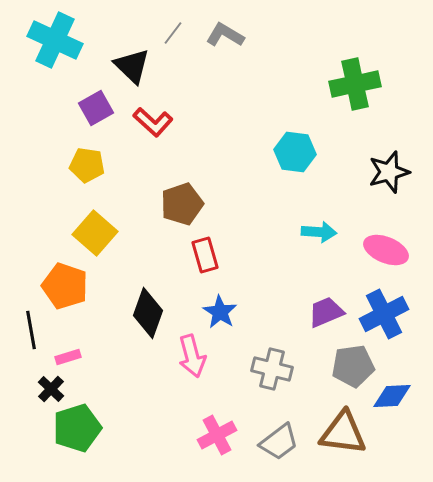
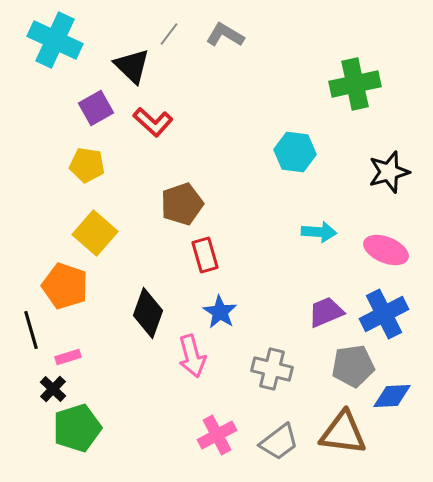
gray line: moved 4 px left, 1 px down
black line: rotated 6 degrees counterclockwise
black cross: moved 2 px right
